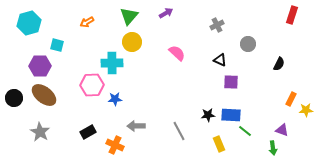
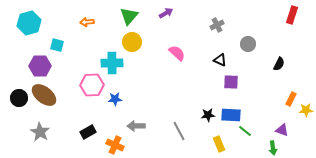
orange arrow: rotated 24 degrees clockwise
black circle: moved 5 px right
